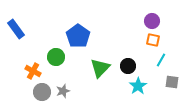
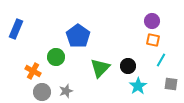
blue rectangle: rotated 60 degrees clockwise
gray square: moved 1 px left, 2 px down
gray star: moved 3 px right
